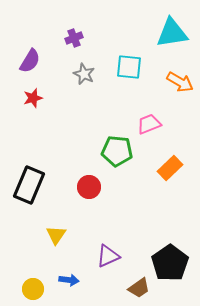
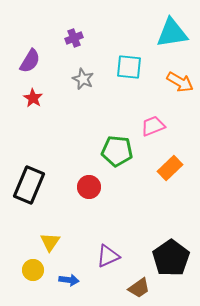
gray star: moved 1 px left, 5 px down
red star: rotated 24 degrees counterclockwise
pink trapezoid: moved 4 px right, 2 px down
yellow triangle: moved 6 px left, 7 px down
black pentagon: moved 1 px right, 5 px up
yellow circle: moved 19 px up
